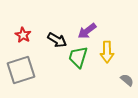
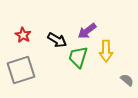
yellow arrow: moved 1 px left, 1 px up
